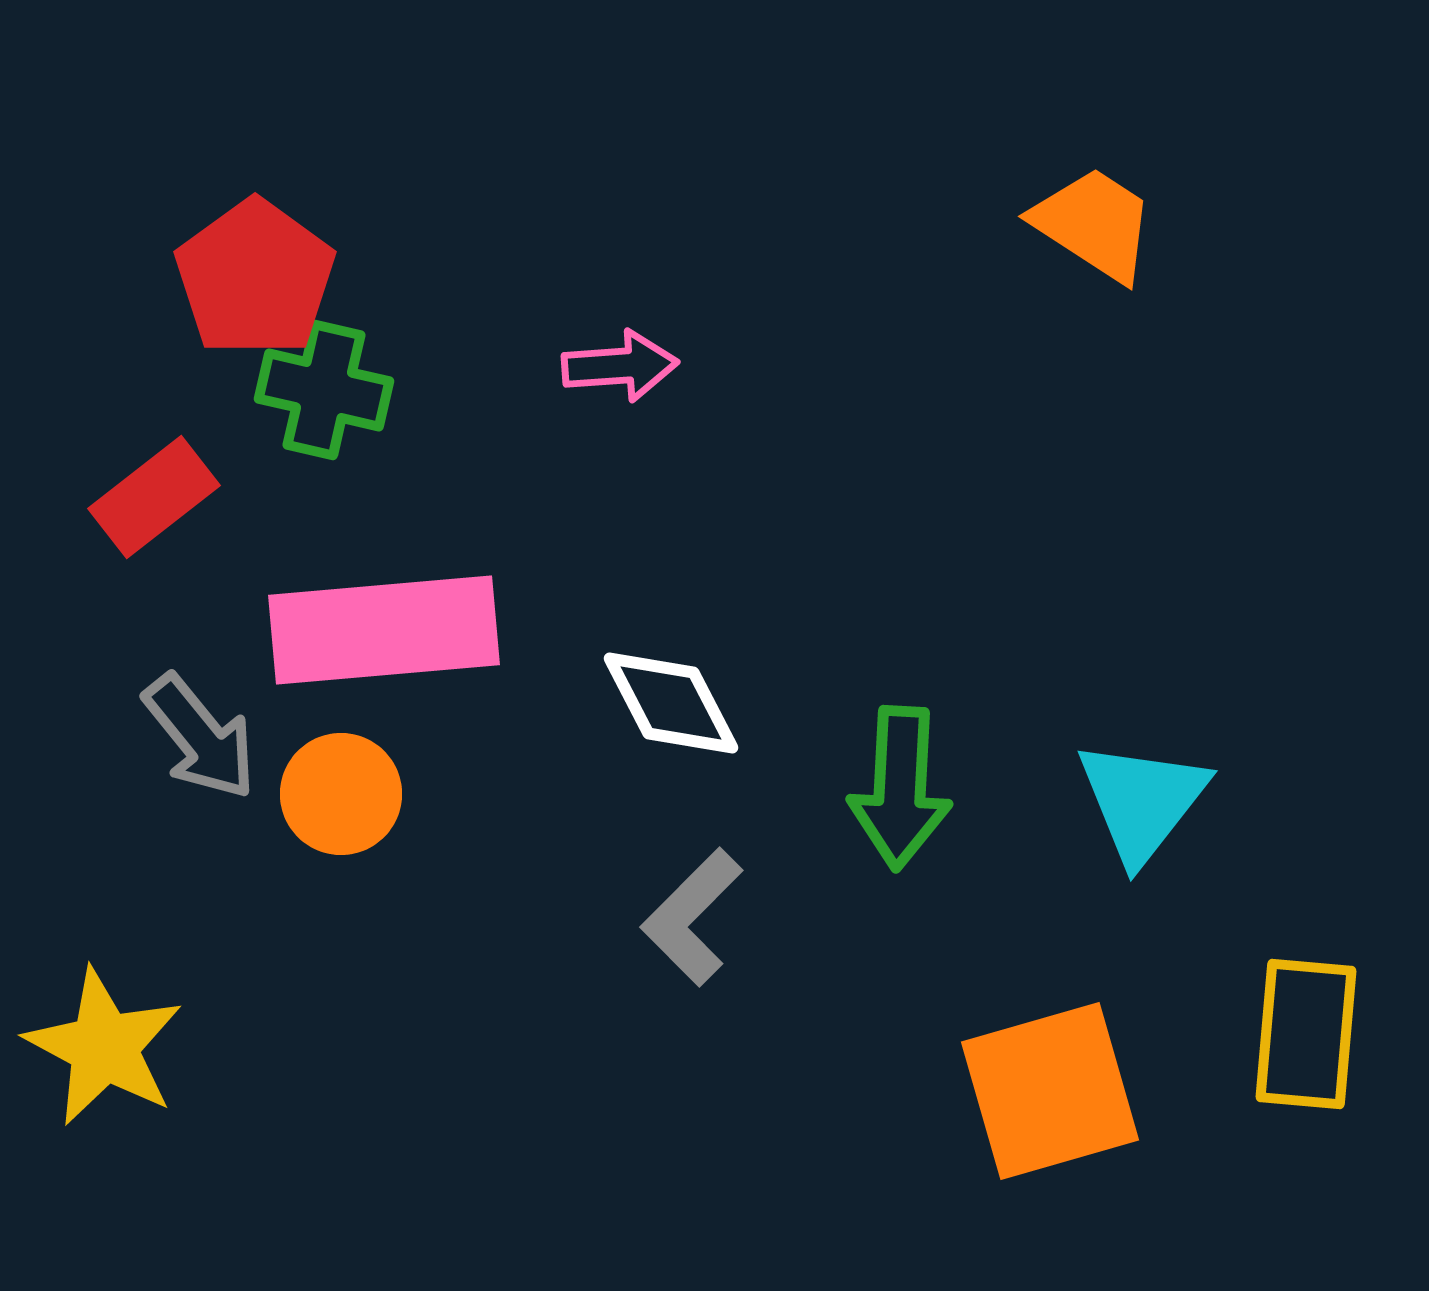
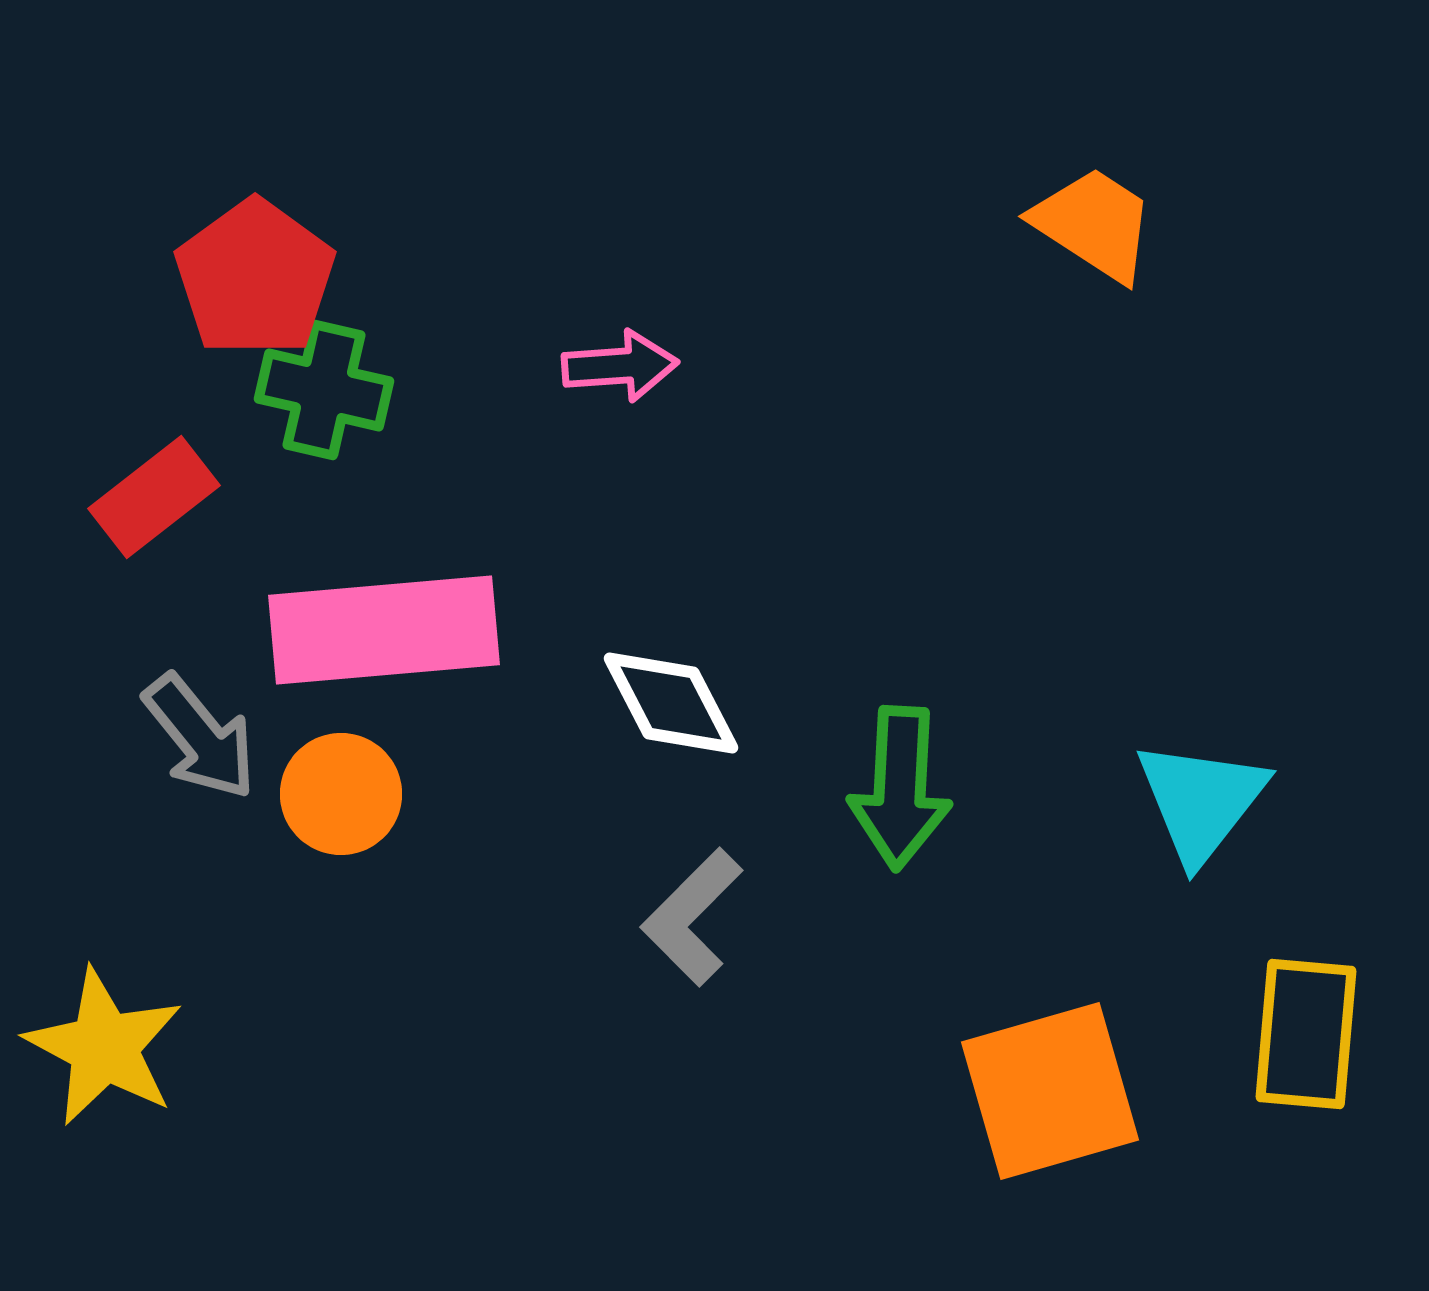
cyan triangle: moved 59 px right
